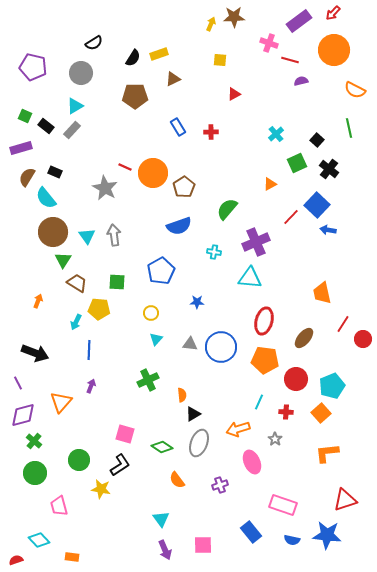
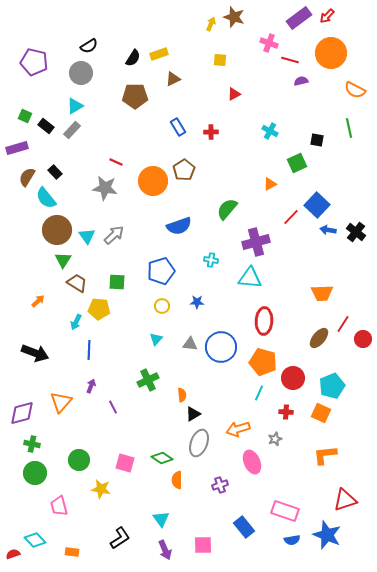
red arrow at (333, 13): moved 6 px left, 3 px down
brown star at (234, 17): rotated 20 degrees clockwise
purple rectangle at (299, 21): moved 3 px up
black semicircle at (94, 43): moved 5 px left, 3 px down
orange circle at (334, 50): moved 3 px left, 3 px down
purple pentagon at (33, 67): moved 1 px right, 5 px up
cyan cross at (276, 134): moved 6 px left, 3 px up; rotated 21 degrees counterclockwise
black square at (317, 140): rotated 32 degrees counterclockwise
purple rectangle at (21, 148): moved 4 px left
red line at (125, 167): moved 9 px left, 5 px up
black cross at (329, 169): moved 27 px right, 63 px down
black rectangle at (55, 172): rotated 24 degrees clockwise
orange circle at (153, 173): moved 8 px down
brown pentagon at (184, 187): moved 17 px up
gray star at (105, 188): rotated 20 degrees counterclockwise
brown circle at (53, 232): moved 4 px right, 2 px up
gray arrow at (114, 235): rotated 55 degrees clockwise
purple cross at (256, 242): rotated 8 degrees clockwise
cyan cross at (214, 252): moved 3 px left, 8 px down
blue pentagon at (161, 271): rotated 12 degrees clockwise
orange trapezoid at (322, 293): rotated 80 degrees counterclockwise
orange arrow at (38, 301): rotated 24 degrees clockwise
yellow circle at (151, 313): moved 11 px right, 7 px up
red ellipse at (264, 321): rotated 12 degrees counterclockwise
brown ellipse at (304, 338): moved 15 px right
orange pentagon at (265, 360): moved 2 px left, 2 px down; rotated 8 degrees clockwise
red circle at (296, 379): moved 3 px left, 1 px up
purple line at (18, 383): moved 95 px right, 24 px down
cyan line at (259, 402): moved 9 px up
orange square at (321, 413): rotated 24 degrees counterclockwise
purple diamond at (23, 415): moved 1 px left, 2 px up
pink square at (125, 434): moved 29 px down
gray star at (275, 439): rotated 16 degrees clockwise
green cross at (34, 441): moved 2 px left, 3 px down; rotated 28 degrees counterclockwise
green diamond at (162, 447): moved 11 px down
orange L-shape at (327, 453): moved 2 px left, 2 px down
black L-shape at (120, 465): moved 73 px down
orange semicircle at (177, 480): rotated 36 degrees clockwise
pink rectangle at (283, 505): moved 2 px right, 6 px down
blue rectangle at (251, 532): moved 7 px left, 5 px up
blue star at (327, 535): rotated 16 degrees clockwise
cyan diamond at (39, 540): moved 4 px left
blue semicircle at (292, 540): rotated 21 degrees counterclockwise
orange rectangle at (72, 557): moved 5 px up
red semicircle at (16, 560): moved 3 px left, 6 px up
